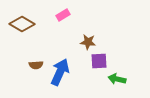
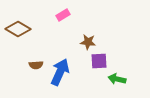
brown diamond: moved 4 px left, 5 px down
